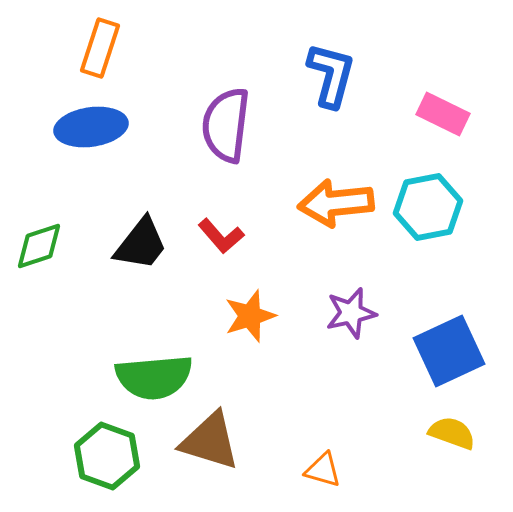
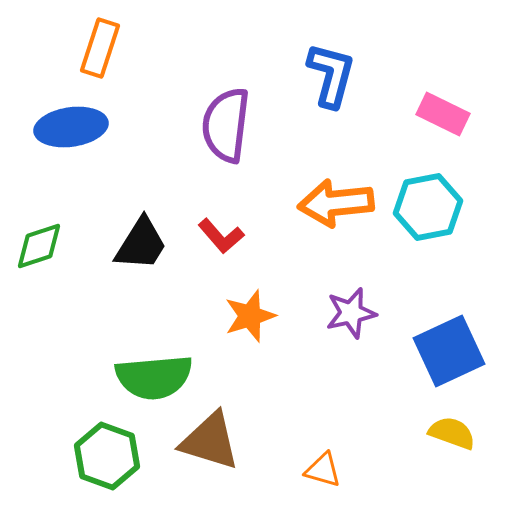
blue ellipse: moved 20 px left
black trapezoid: rotated 6 degrees counterclockwise
